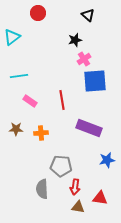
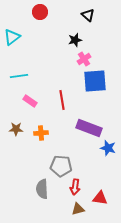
red circle: moved 2 px right, 1 px up
blue star: moved 1 px right, 12 px up; rotated 28 degrees clockwise
brown triangle: moved 2 px down; rotated 24 degrees counterclockwise
